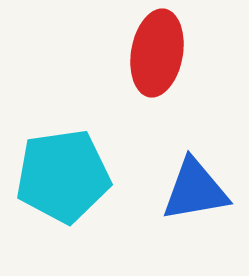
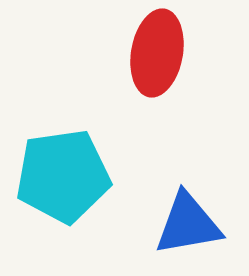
blue triangle: moved 7 px left, 34 px down
